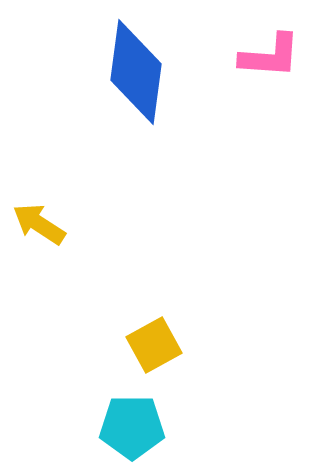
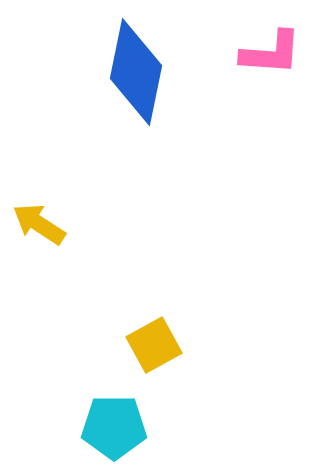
pink L-shape: moved 1 px right, 3 px up
blue diamond: rotated 4 degrees clockwise
cyan pentagon: moved 18 px left
